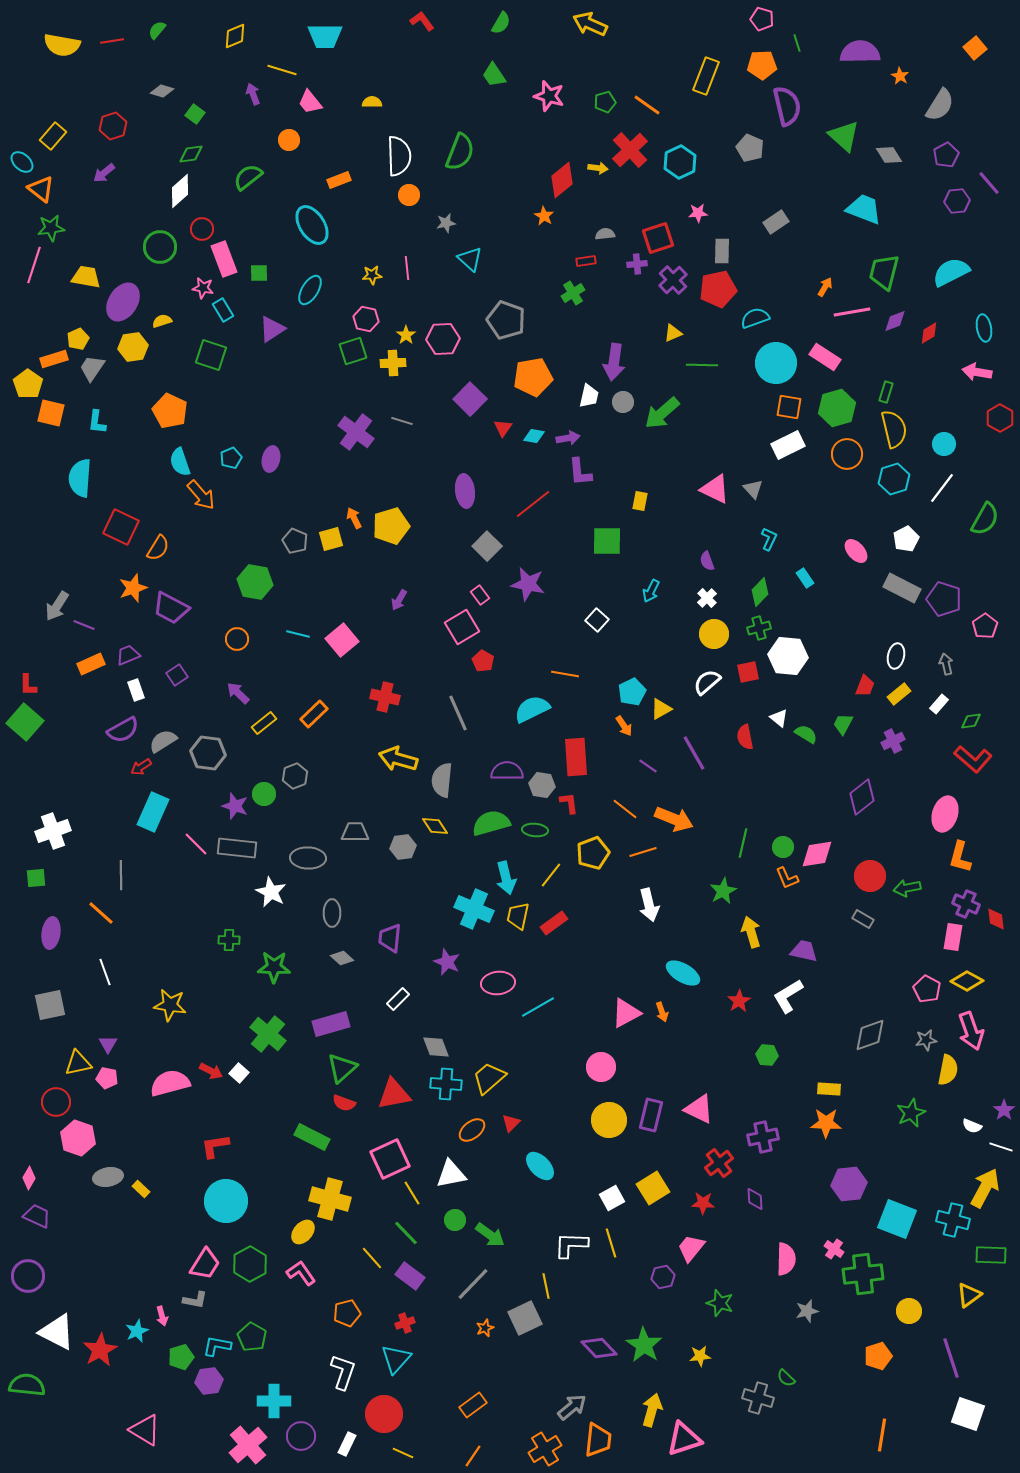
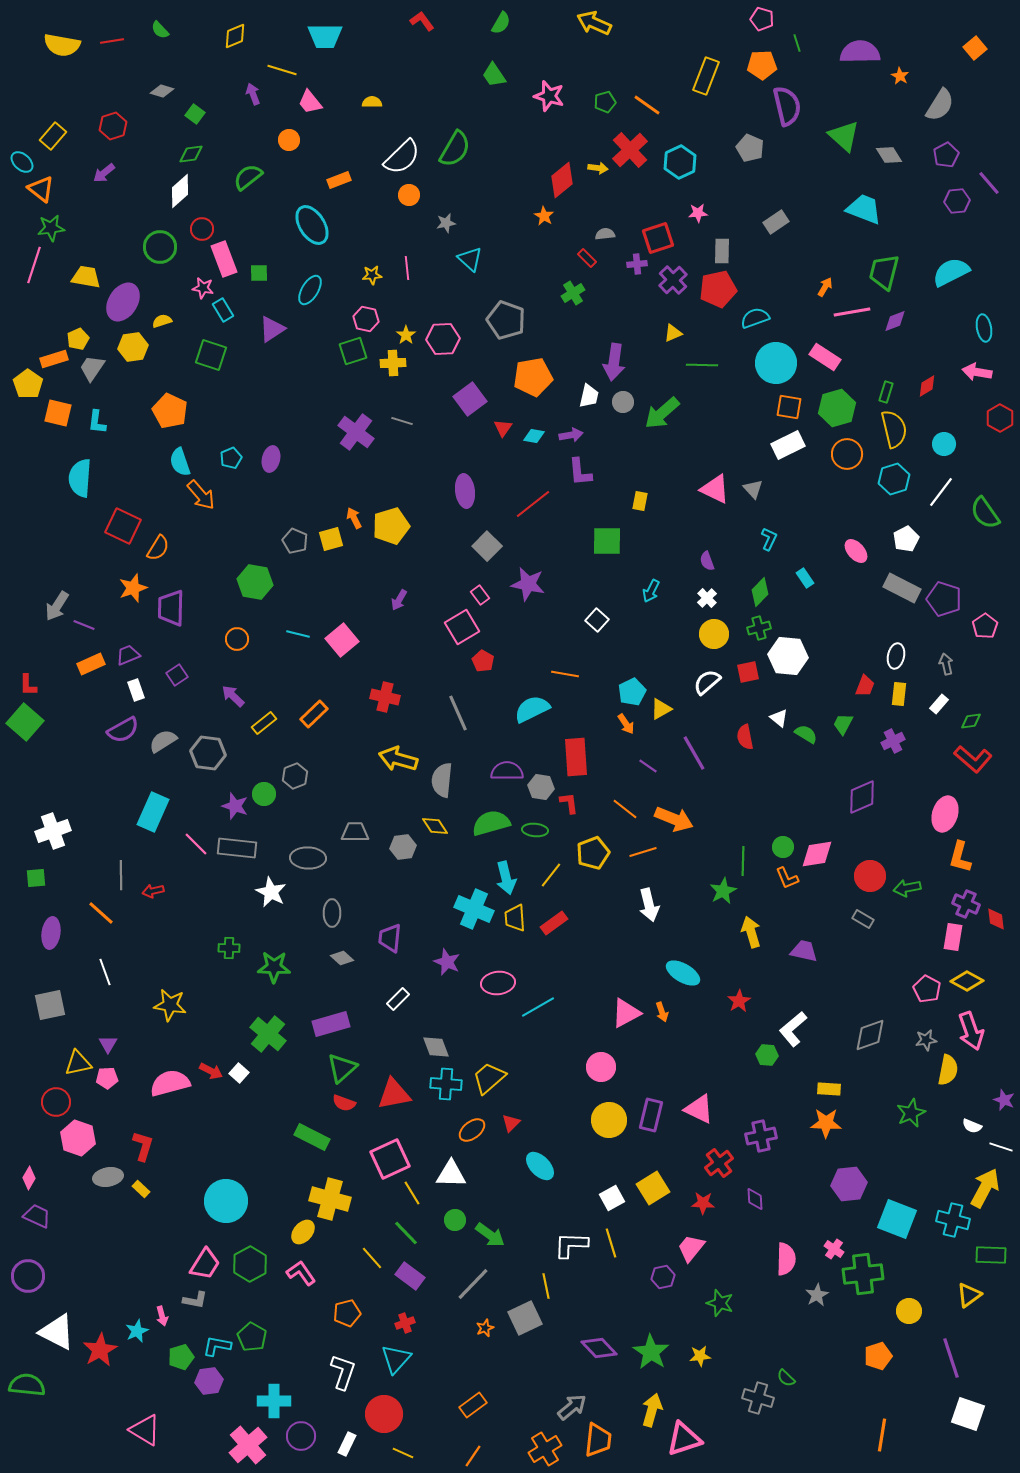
yellow arrow at (590, 24): moved 4 px right, 1 px up
green semicircle at (157, 30): moved 3 px right; rotated 84 degrees counterclockwise
green semicircle at (460, 152): moved 5 px left, 3 px up; rotated 9 degrees clockwise
white semicircle at (399, 156): moved 3 px right, 1 px down; rotated 48 degrees clockwise
red rectangle at (586, 261): moved 1 px right, 3 px up; rotated 54 degrees clockwise
red diamond at (929, 333): moved 2 px left, 53 px down
purple square at (470, 399): rotated 8 degrees clockwise
orange square at (51, 413): moved 7 px right
purple arrow at (568, 438): moved 3 px right, 3 px up
white line at (942, 488): moved 1 px left, 4 px down
green semicircle at (985, 519): moved 6 px up; rotated 116 degrees clockwise
red square at (121, 527): moved 2 px right, 1 px up
purple trapezoid at (171, 608): rotated 63 degrees clockwise
purple arrow at (238, 693): moved 5 px left, 3 px down
yellow rectangle at (899, 694): rotated 45 degrees counterclockwise
orange arrow at (624, 726): moved 2 px right, 2 px up
red arrow at (141, 767): moved 12 px right, 124 px down; rotated 20 degrees clockwise
gray hexagon at (542, 785): moved 1 px left, 2 px down
purple diamond at (862, 797): rotated 15 degrees clockwise
green line at (743, 843): moved 18 px down; rotated 12 degrees counterclockwise
yellow trapezoid at (518, 916): moved 3 px left, 2 px down; rotated 16 degrees counterclockwise
green cross at (229, 940): moved 8 px down
white L-shape at (788, 996): moved 5 px right, 33 px down; rotated 9 degrees counterclockwise
pink pentagon at (107, 1078): rotated 15 degrees counterclockwise
purple star at (1004, 1110): moved 10 px up; rotated 15 degrees counterclockwise
purple cross at (763, 1137): moved 2 px left, 1 px up
red L-shape at (215, 1146): moved 72 px left; rotated 116 degrees clockwise
white triangle at (451, 1174): rotated 12 degrees clockwise
gray star at (807, 1311): moved 10 px right, 16 px up; rotated 15 degrees counterclockwise
green star at (644, 1345): moved 7 px right, 7 px down
